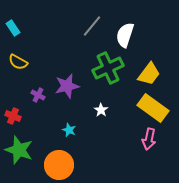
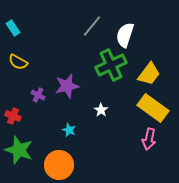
green cross: moved 3 px right, 3 px up
